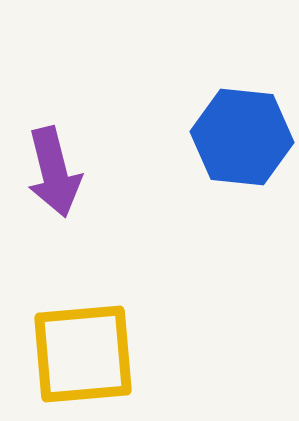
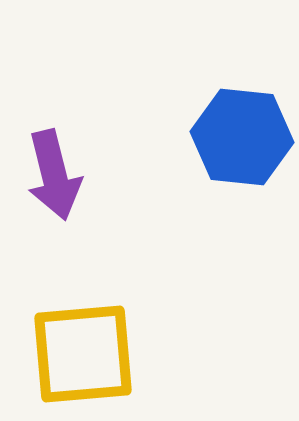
purple arrow: moved 3 px down
